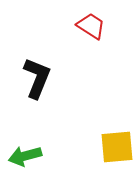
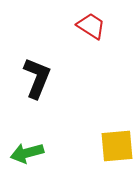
yellow square: moved 1 px up
green arrow: moved 2 px right, 3 px up
